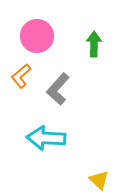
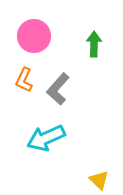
pink circle: moved 3 px left
orange L-shape: moved 3 px right, 4 px down; rotated 25 degrees counterclockwise
cyan arrow: rotated 27 degrees counterclockwise
